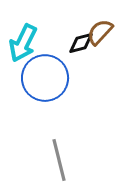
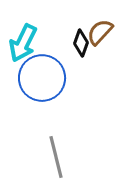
black diamond: rotated 56 degrees counterclockwise
blue circle: moved 3 px left
gray line: moved 3 px left, 3 px up
